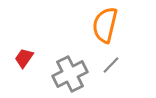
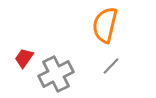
gray line: moved 1 px down
gray cross: moved 14 px left
